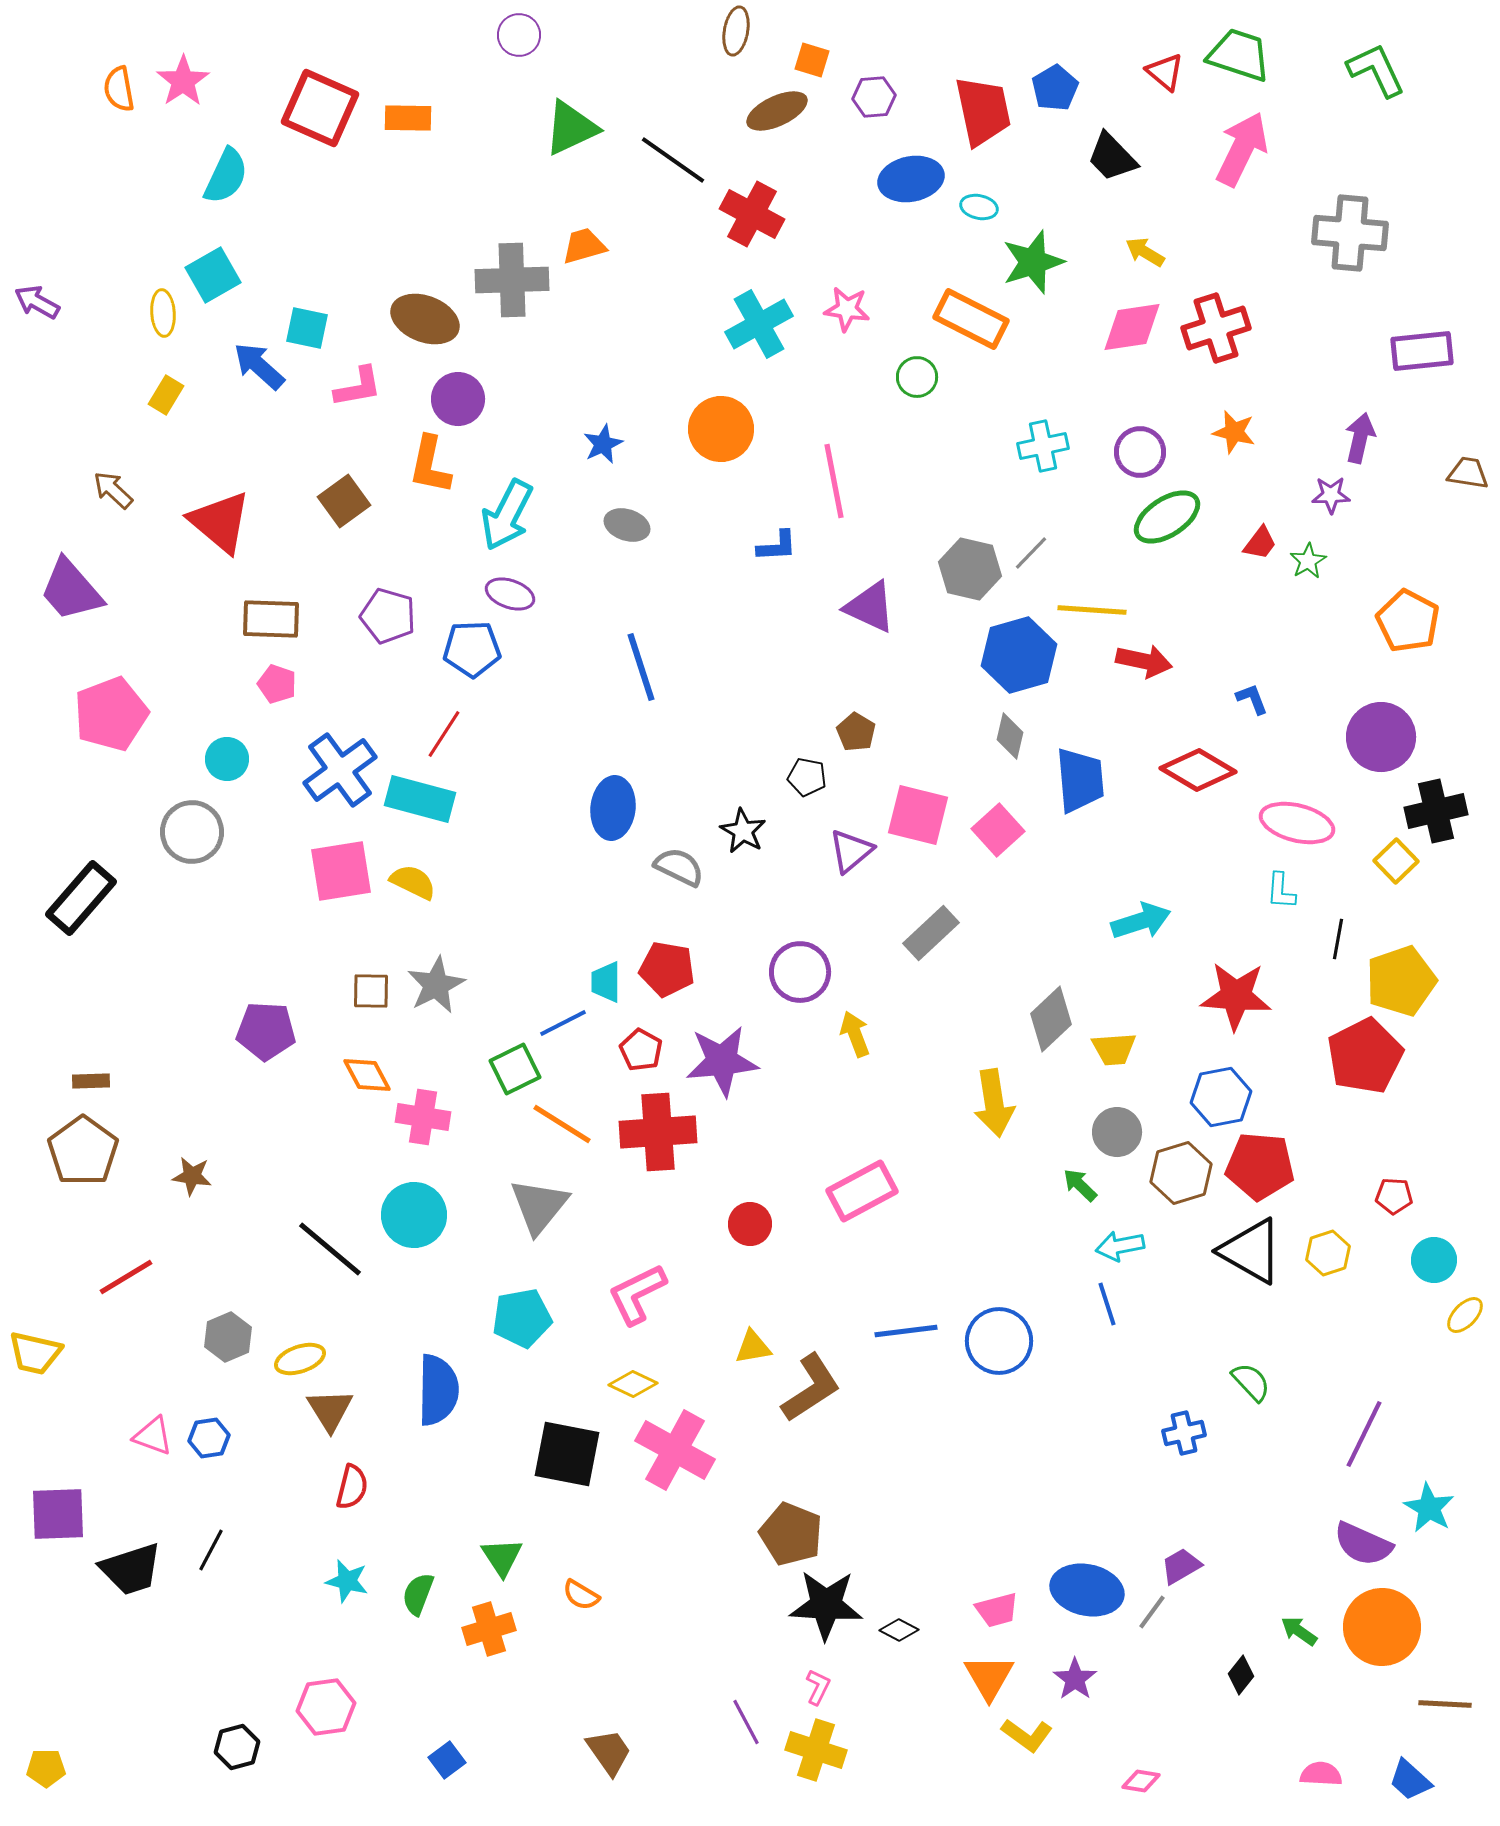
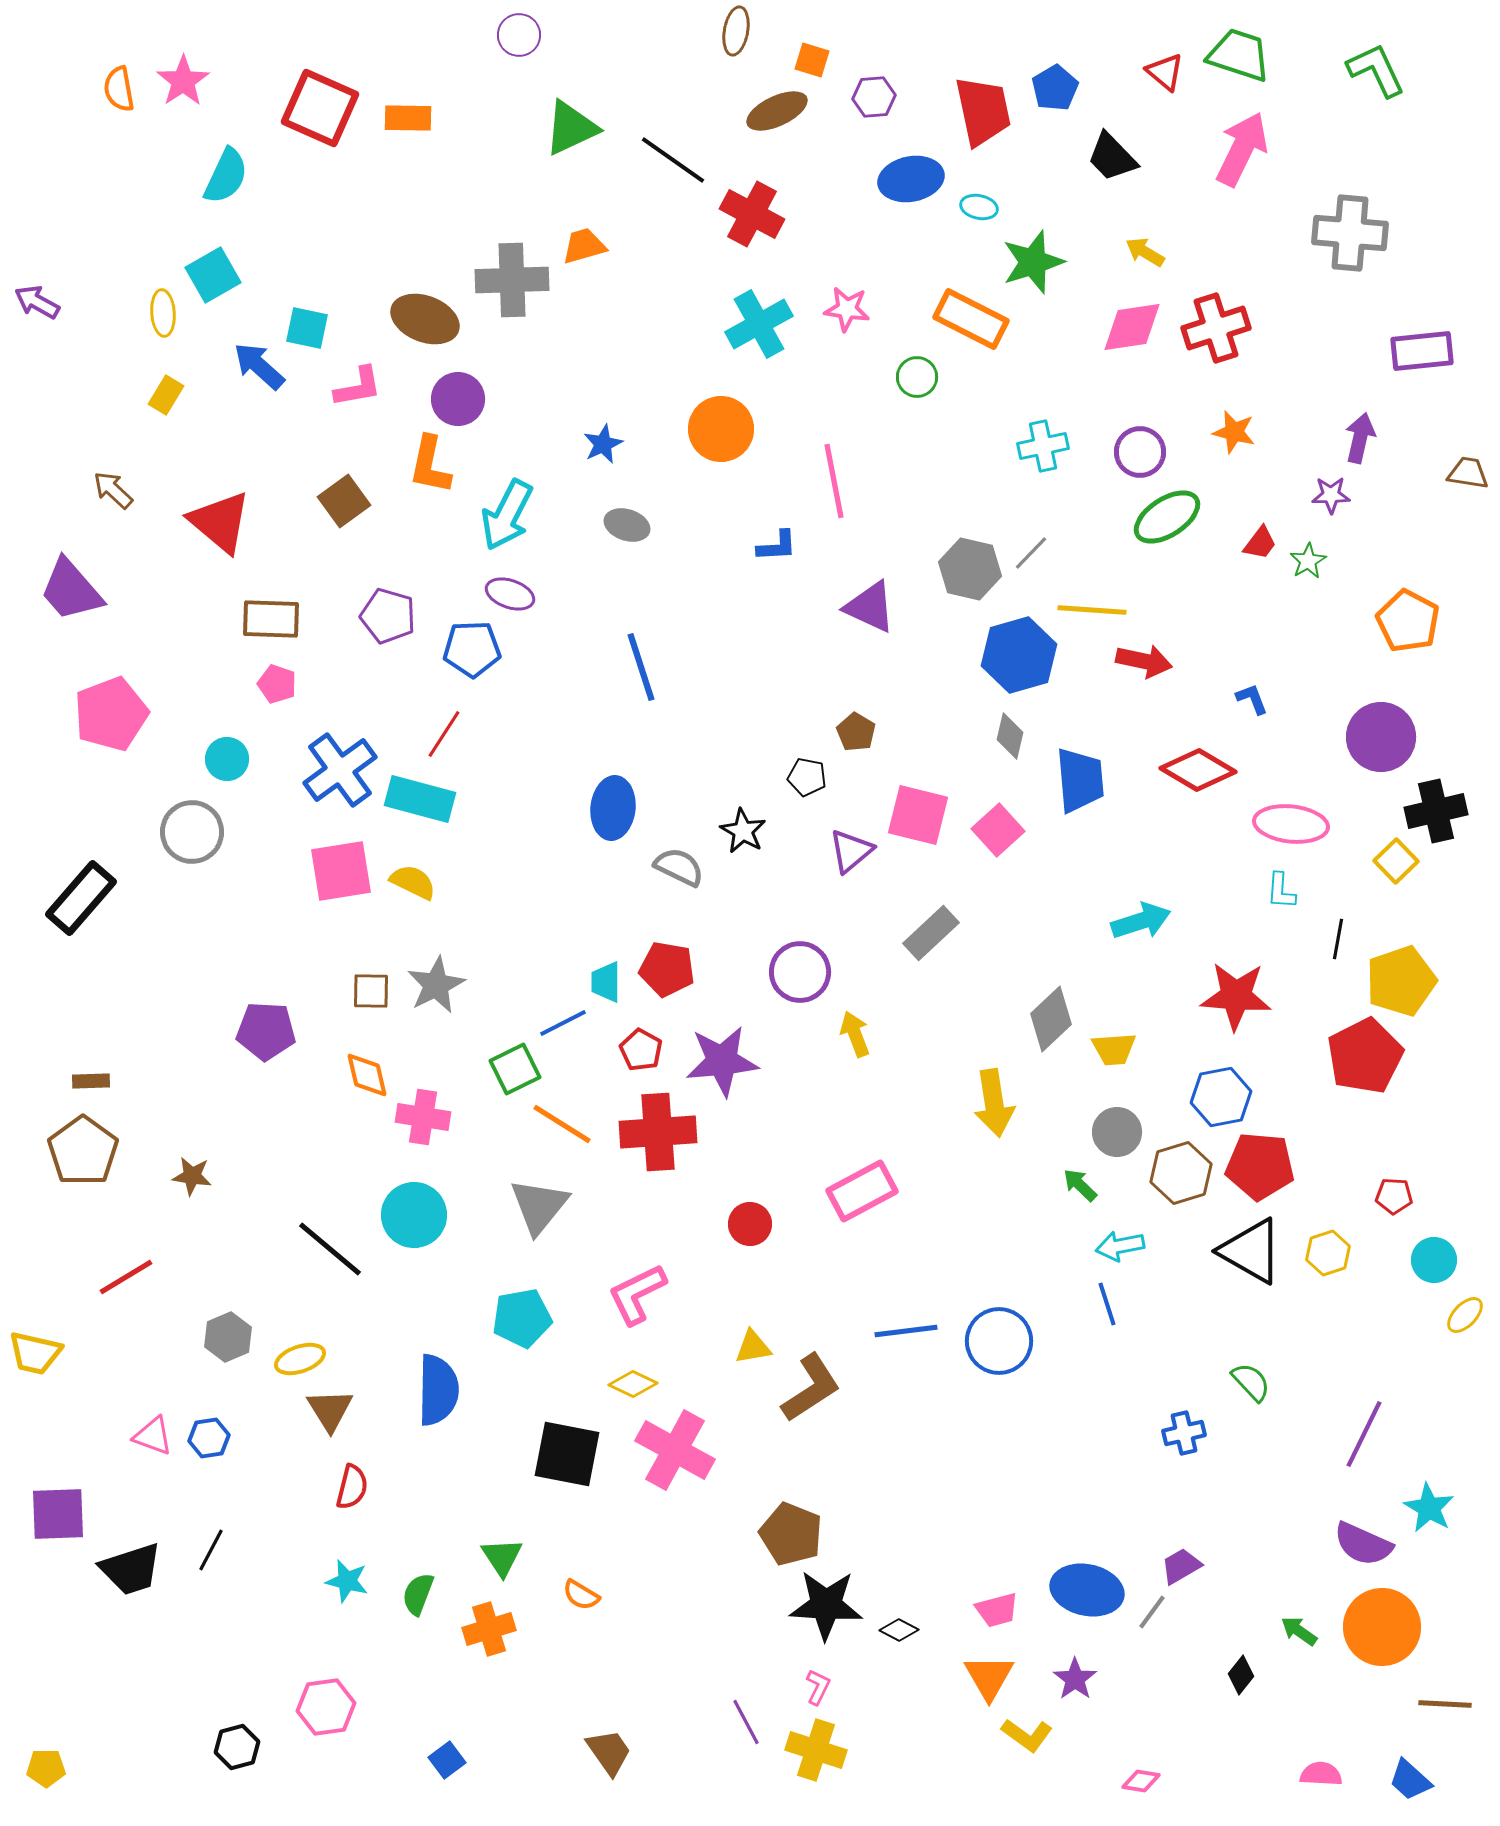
pink ellipse at (1297, 823): moved 6 px left, 1 px down; rotated 8 degrees counterclockwise
orange diamond at (367, 1075): rotated 15 degrees clockwise
